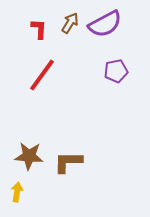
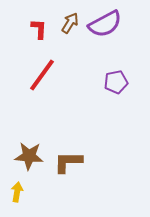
purple pentagon: moved 11 px down
